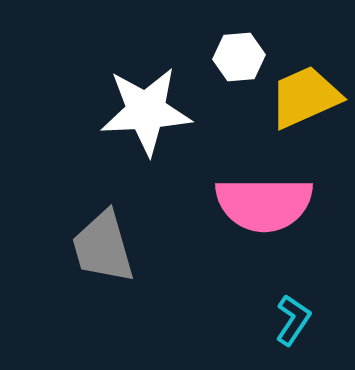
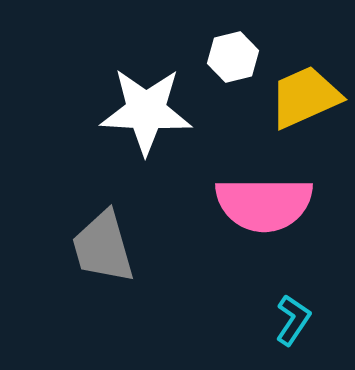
white hexagon: moved 6 px left; rotated 9 degrees counterclockwise
white star: rotated 6 degrees clockwise
